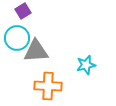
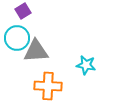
cyan star: rotated 24 degrees clockwise
